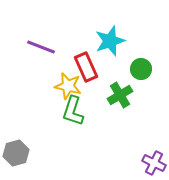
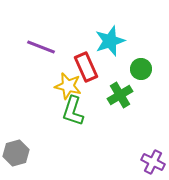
purple cross: moved 1 px left, 1 px up
